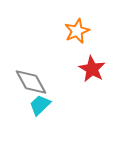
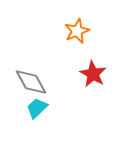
red star: moved 1 px right, 5 px down
cyan trapezoid: moved 3 px left, 3 px down
